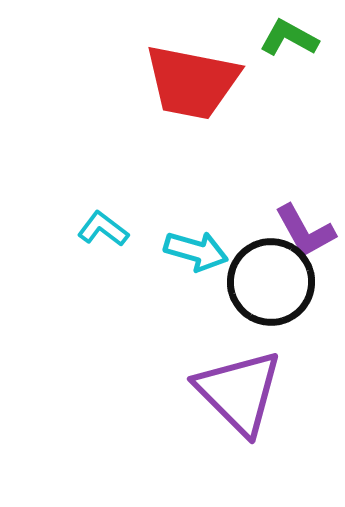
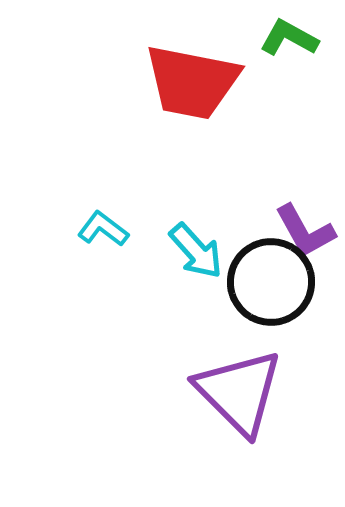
cyan arrow: rotated 32 degrees clockwise
